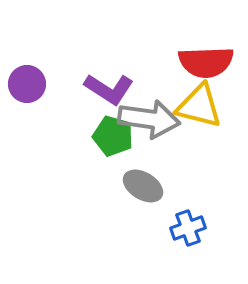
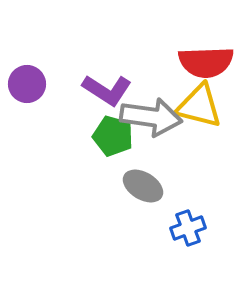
purple L-shape: moved 2 px left, 1 px down
gray arrow: moved 2 px right, 2 px up
